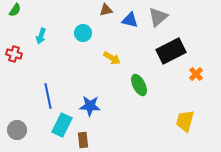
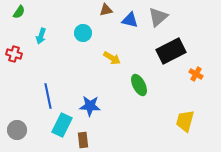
green semicircle: moved 4 px right, 2 px down
orange cross: rotated 16 degrees counterclockwise
